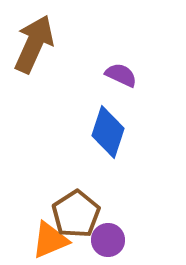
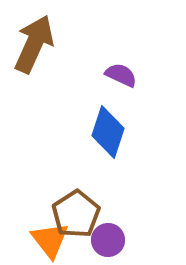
orange triangle: rotated 45 degrees counterclockwise
